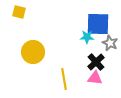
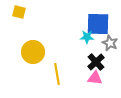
yellow line: moved 7 px left, 5 px up
